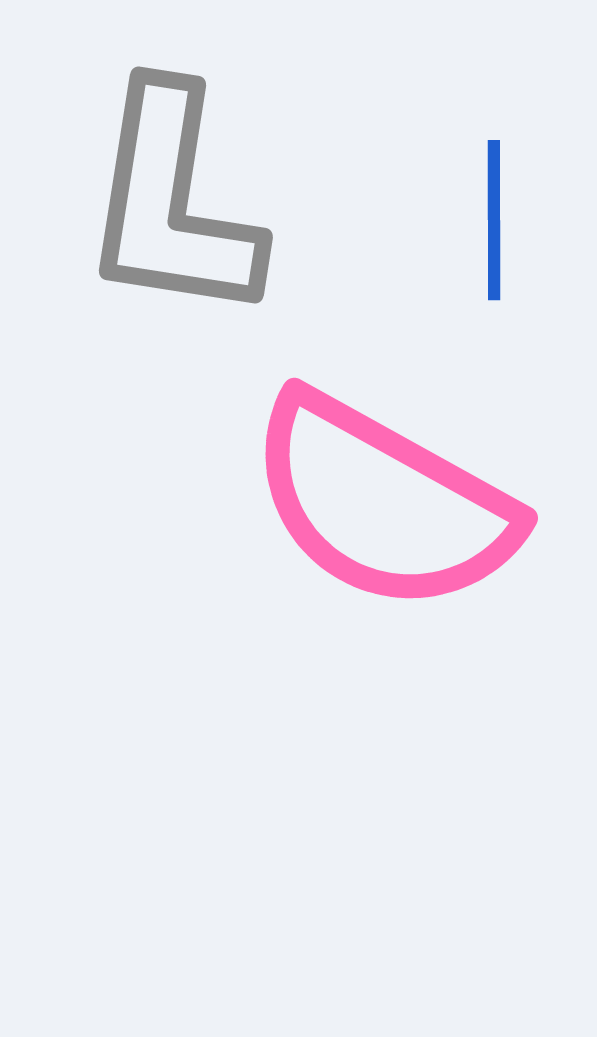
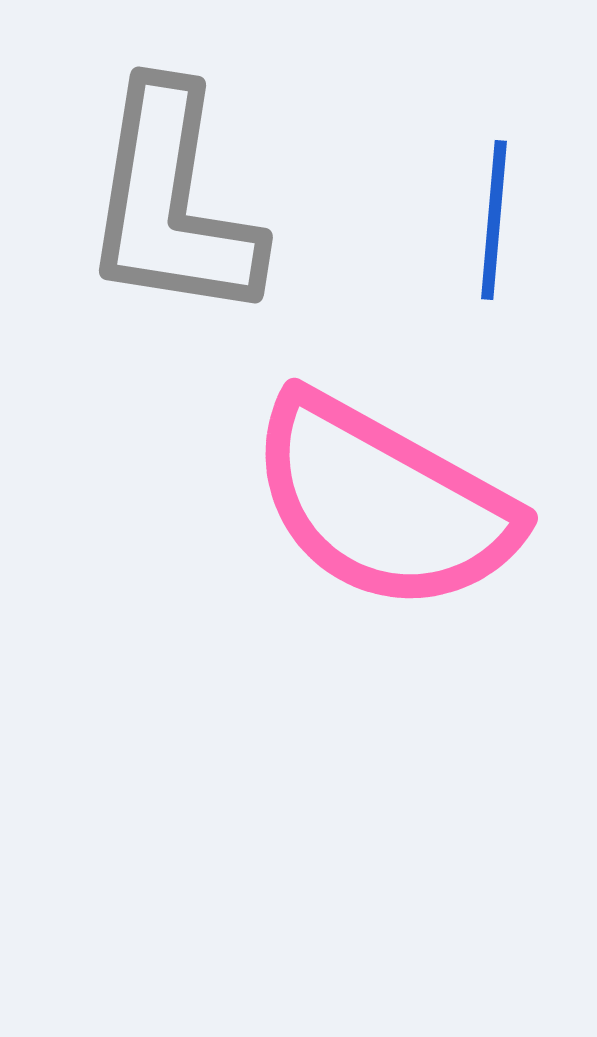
blue line: rotated 5 degrees clockwise
